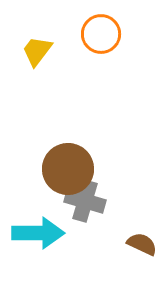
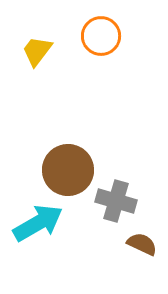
orange circle: moved 2 px down
brown circle: moved 1 px down
gray cross: moved 31 px right
cyan arrow: moved 10 px up; rotated 30 degrees counterclockwise
